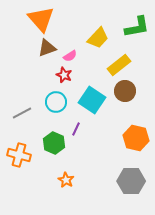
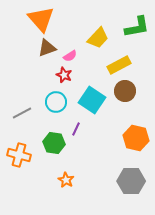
yellow rectangle: rotated 10 degrees clockwise
green hexagon: rotated 15 degrees counterclockwise
